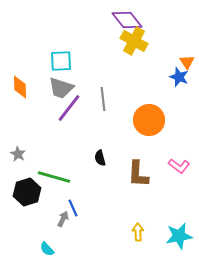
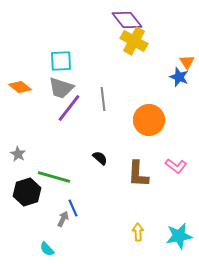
orange diamond: rotated 50 degrees counterclockwise
black semicircle: rotated 147 degrees clockwise
pink L-shape: moved 3 px left
